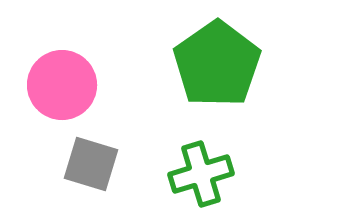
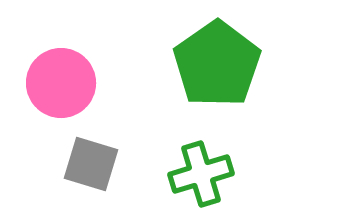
pink circle: moved 1 px left, 2 px up
